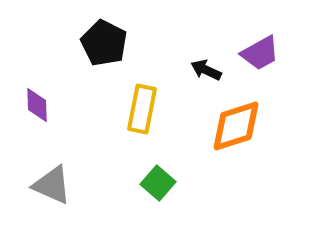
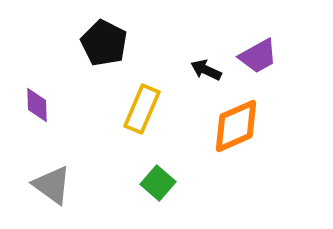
purple trapezoid: moved 2 px left, 3 px down
yellow rectangle: rotated 12 degrees clockwise
orange diamond: rotated 6 degrees counterclockwise
gray triangle: rotated 12 degrees clockwise
